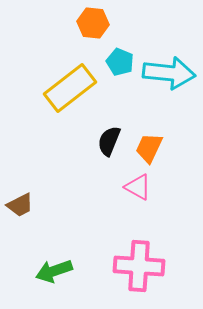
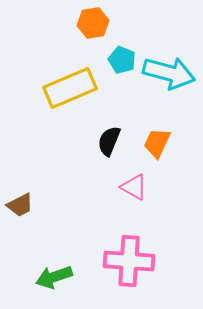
orange hexagon: rotated 16 degrees counterclockwise
cyan pentagon: moved 2 px right, 2 px up
cyan arrow: rotated 9 degrees clockwise
yellow rectangle: rotated 15 degrees clockwise
orange trapezoid: moved 8 px right, 5 px up
pink triangle: moved 4 px left
pink cross: moved 10 px left, 5 px up
green arrow: moved 6 px down
